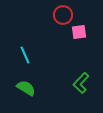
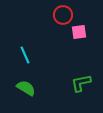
green L-shape: rotated 35 degrees clockwise
